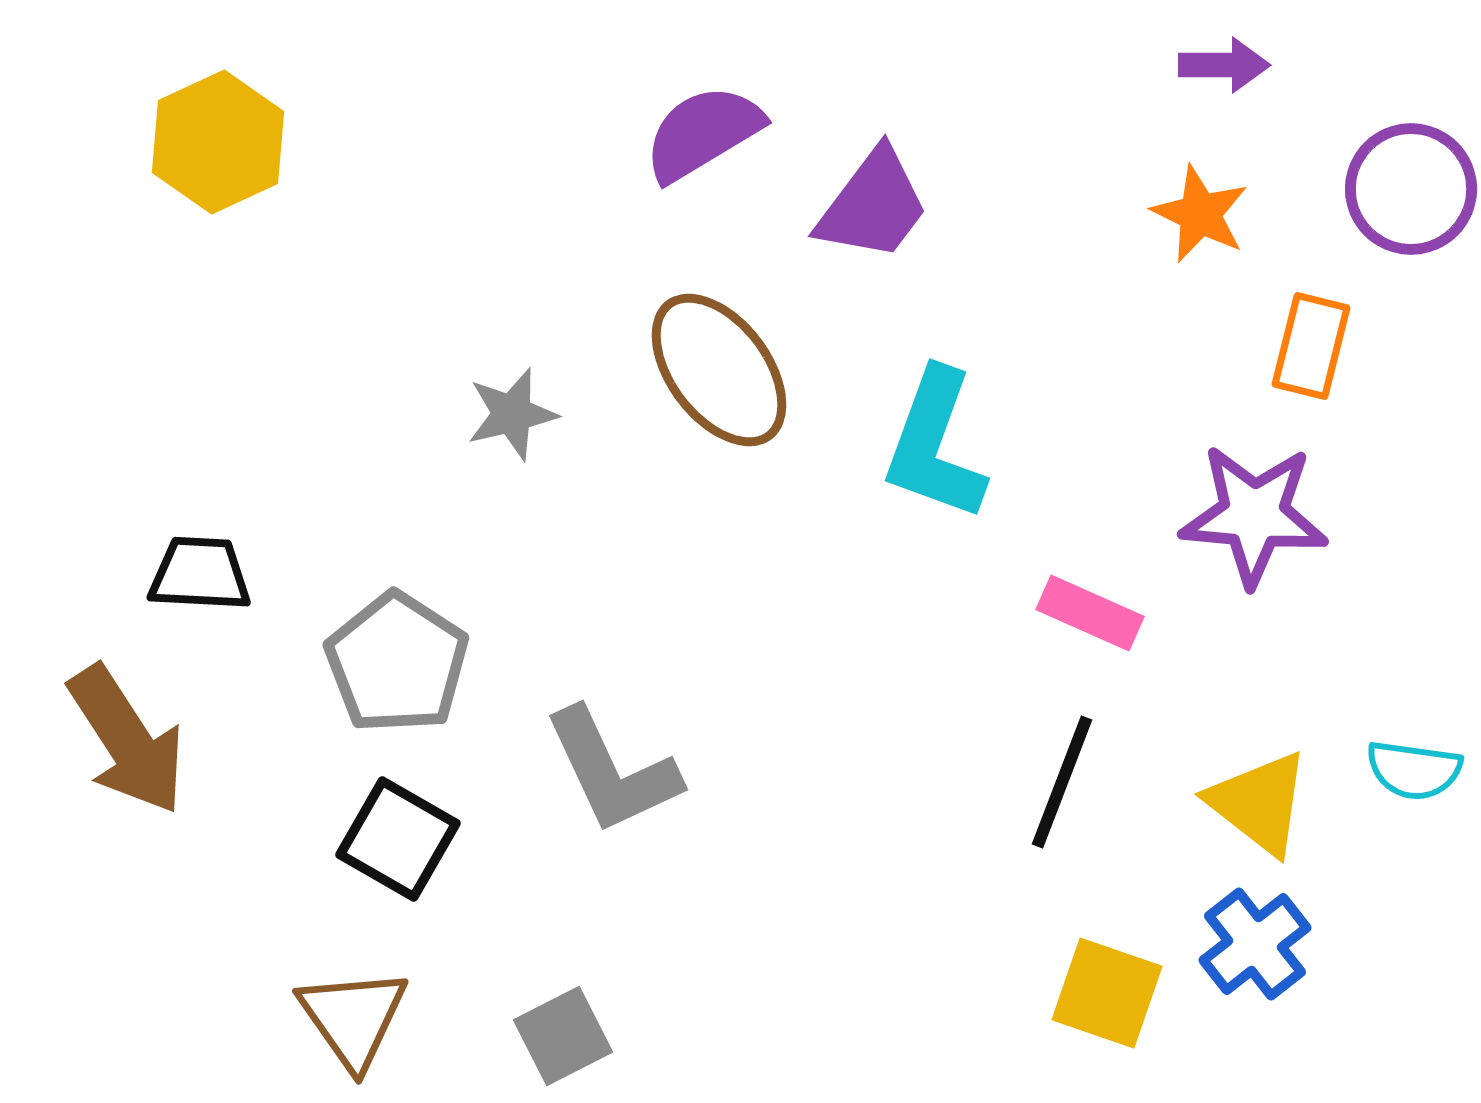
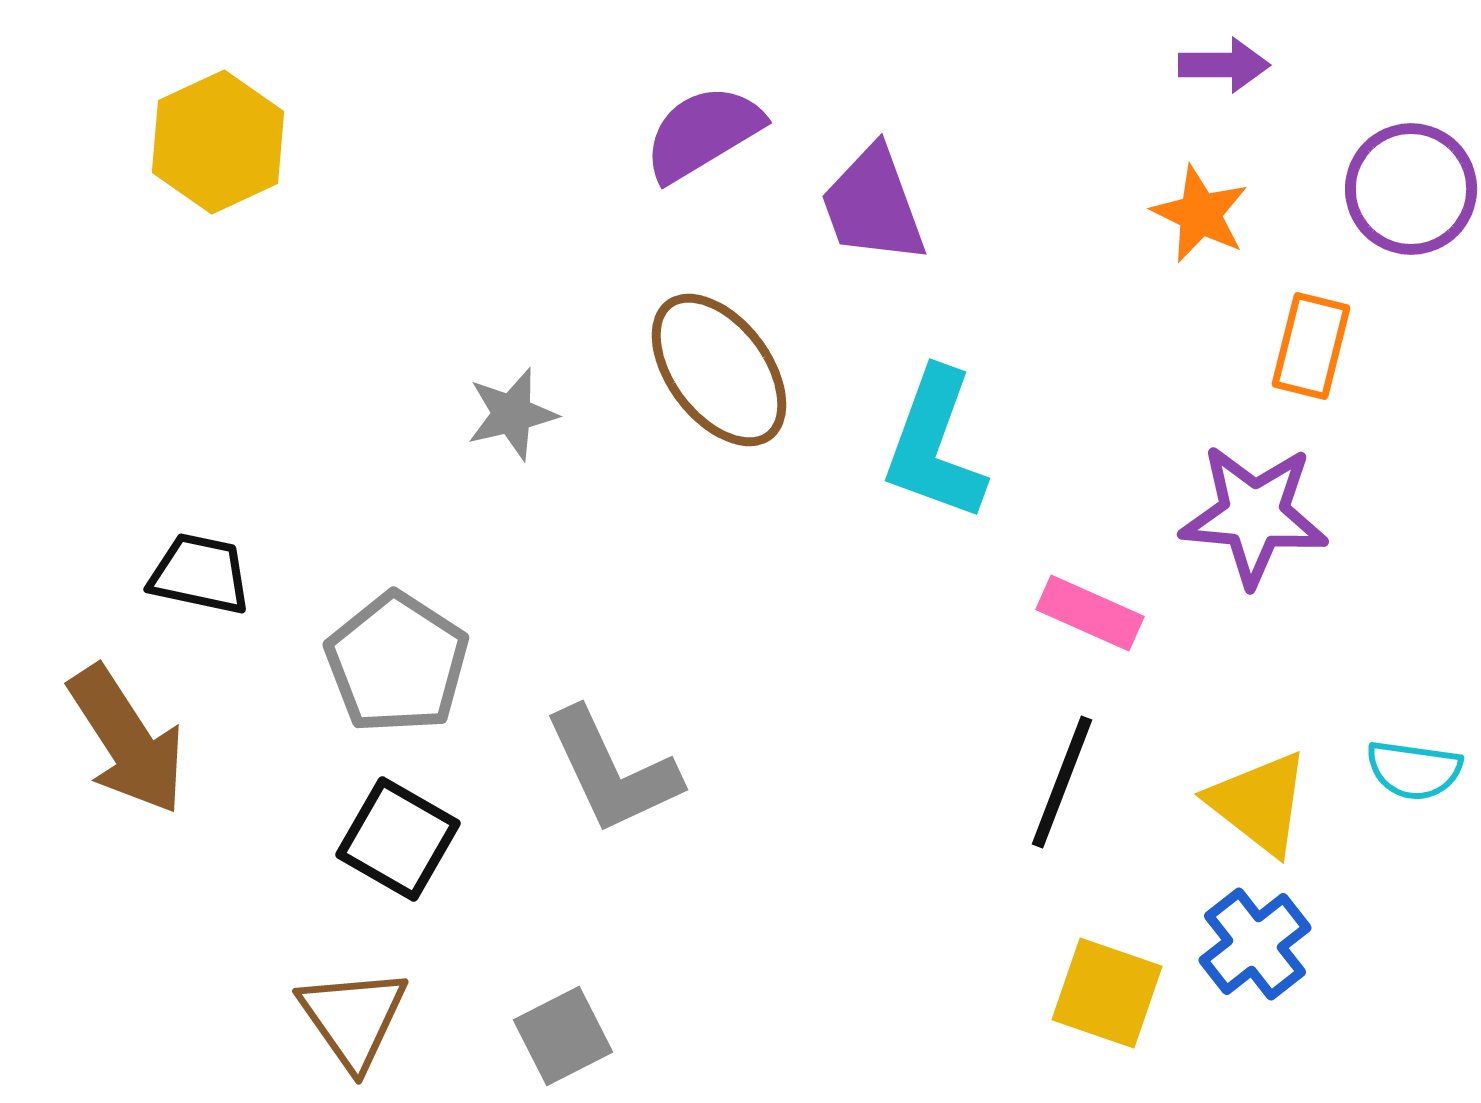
purple trapezoid: rotated 123 degrees clockwise
black trapezoid: rotated 9 degrees clockwise
